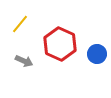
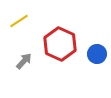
yellow line: moved 1 px left, 3 px up; rotated 18 degrees clockwise
gray arrow: rotated 72 degrees counterclockwise
